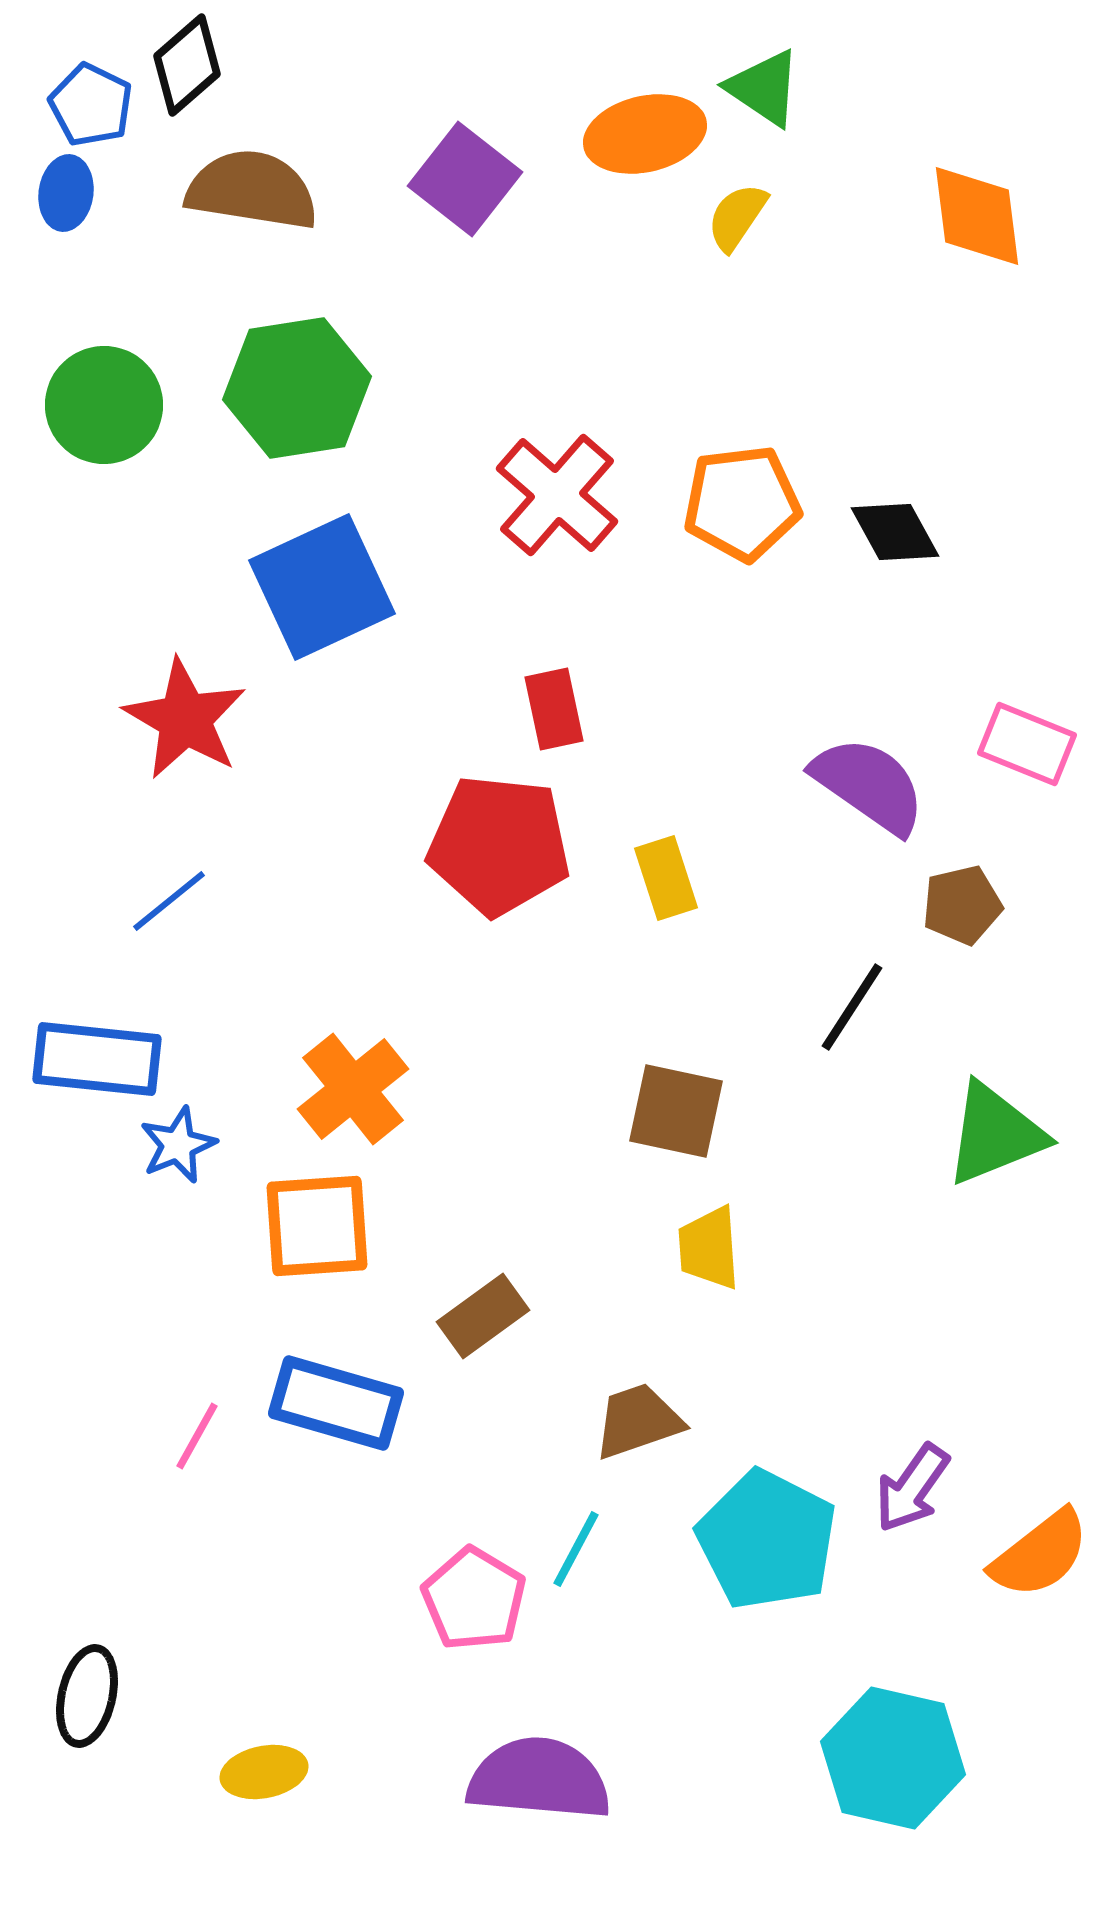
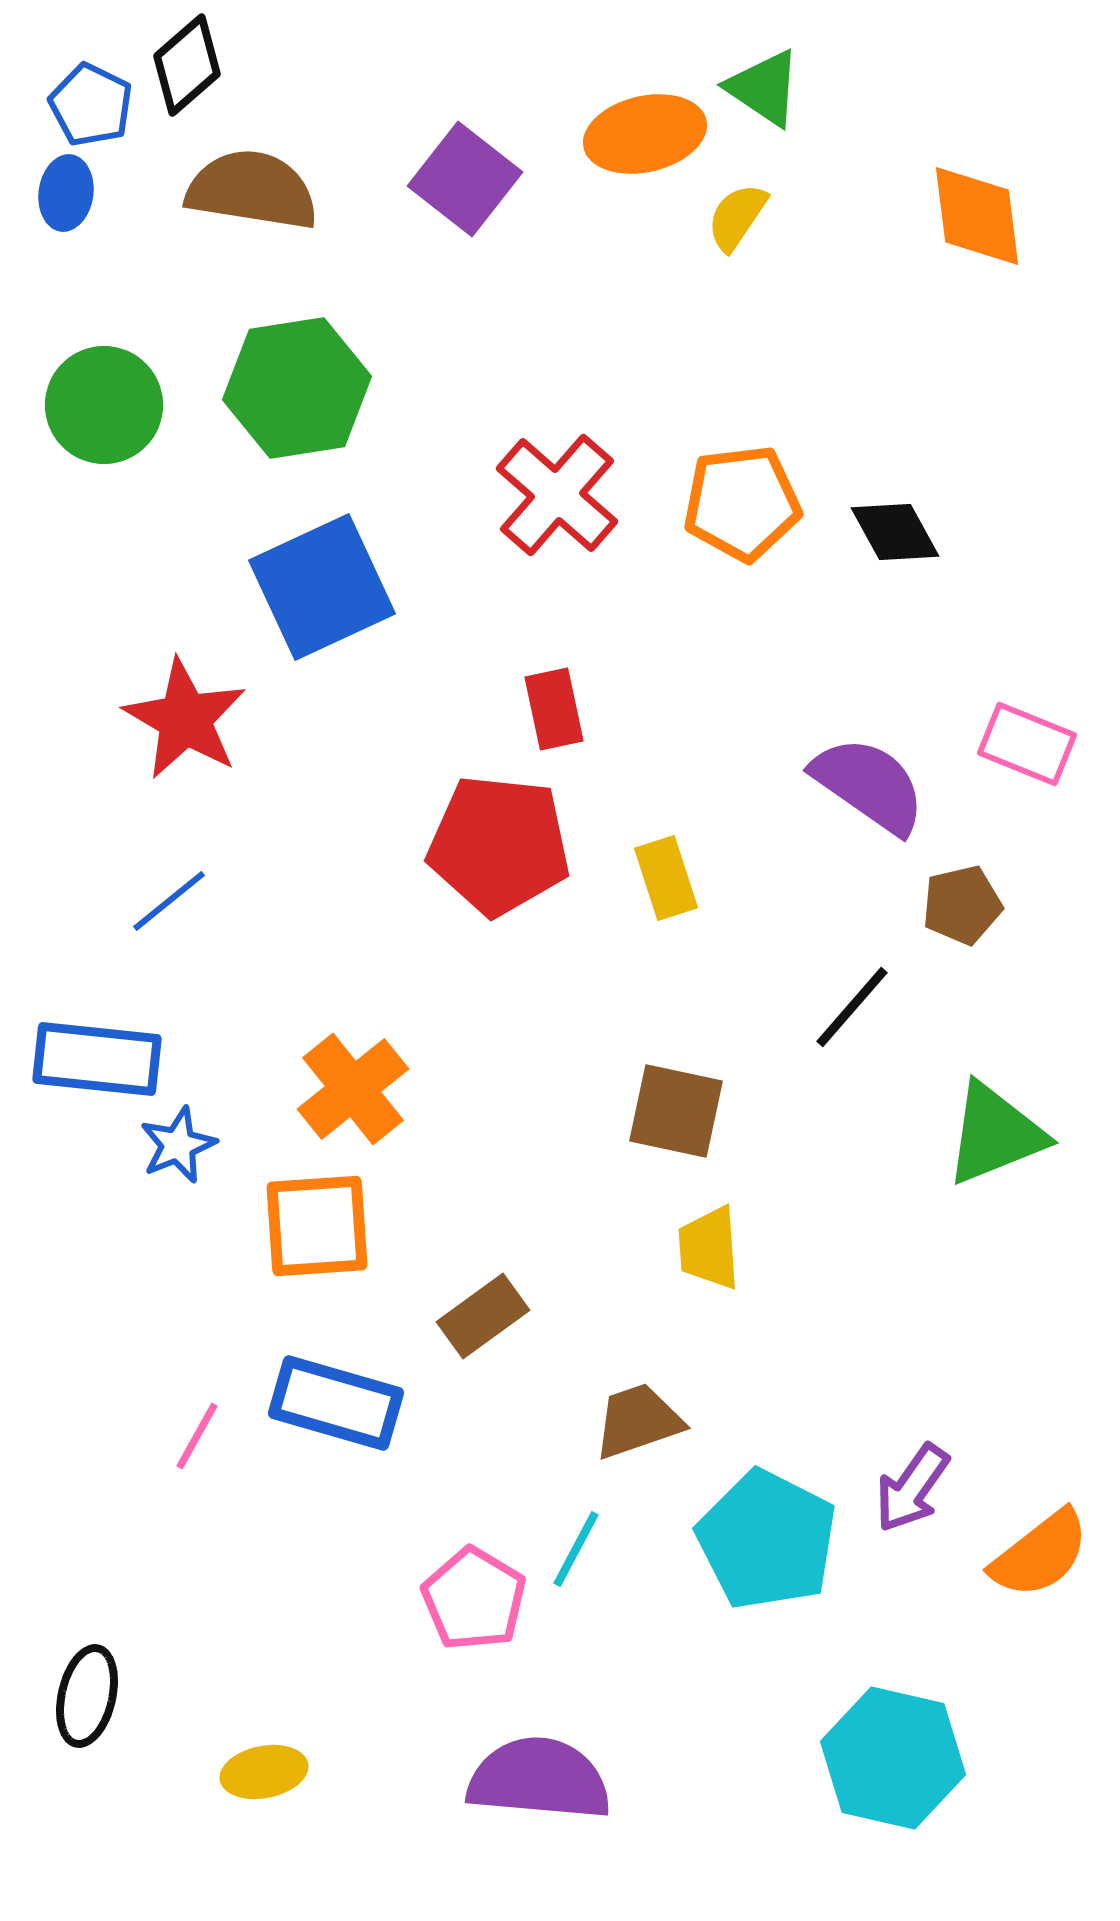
black line at (852, 1007): rotated 8 degrees clockwise
